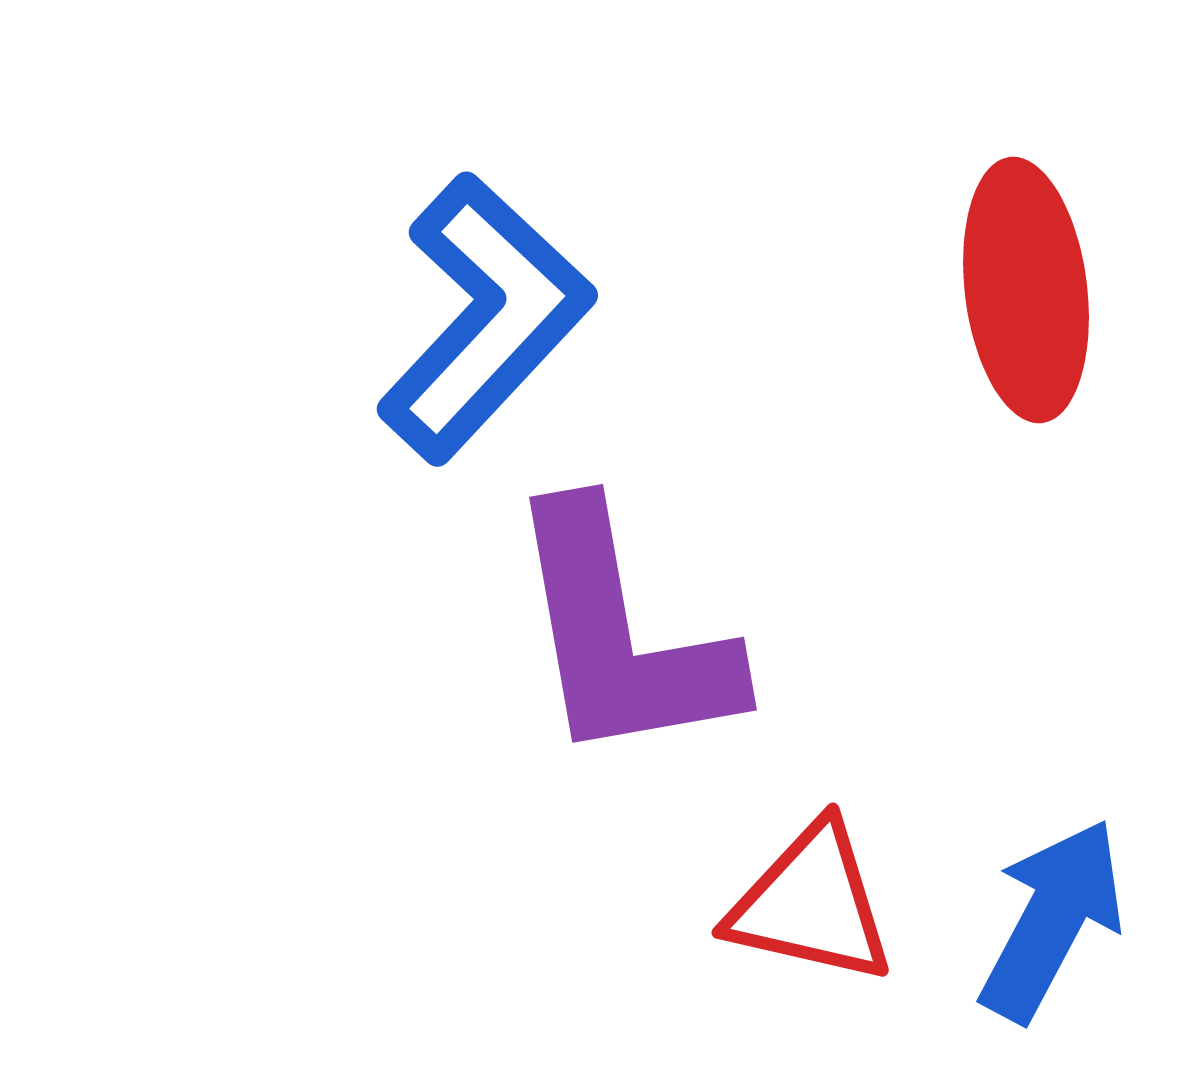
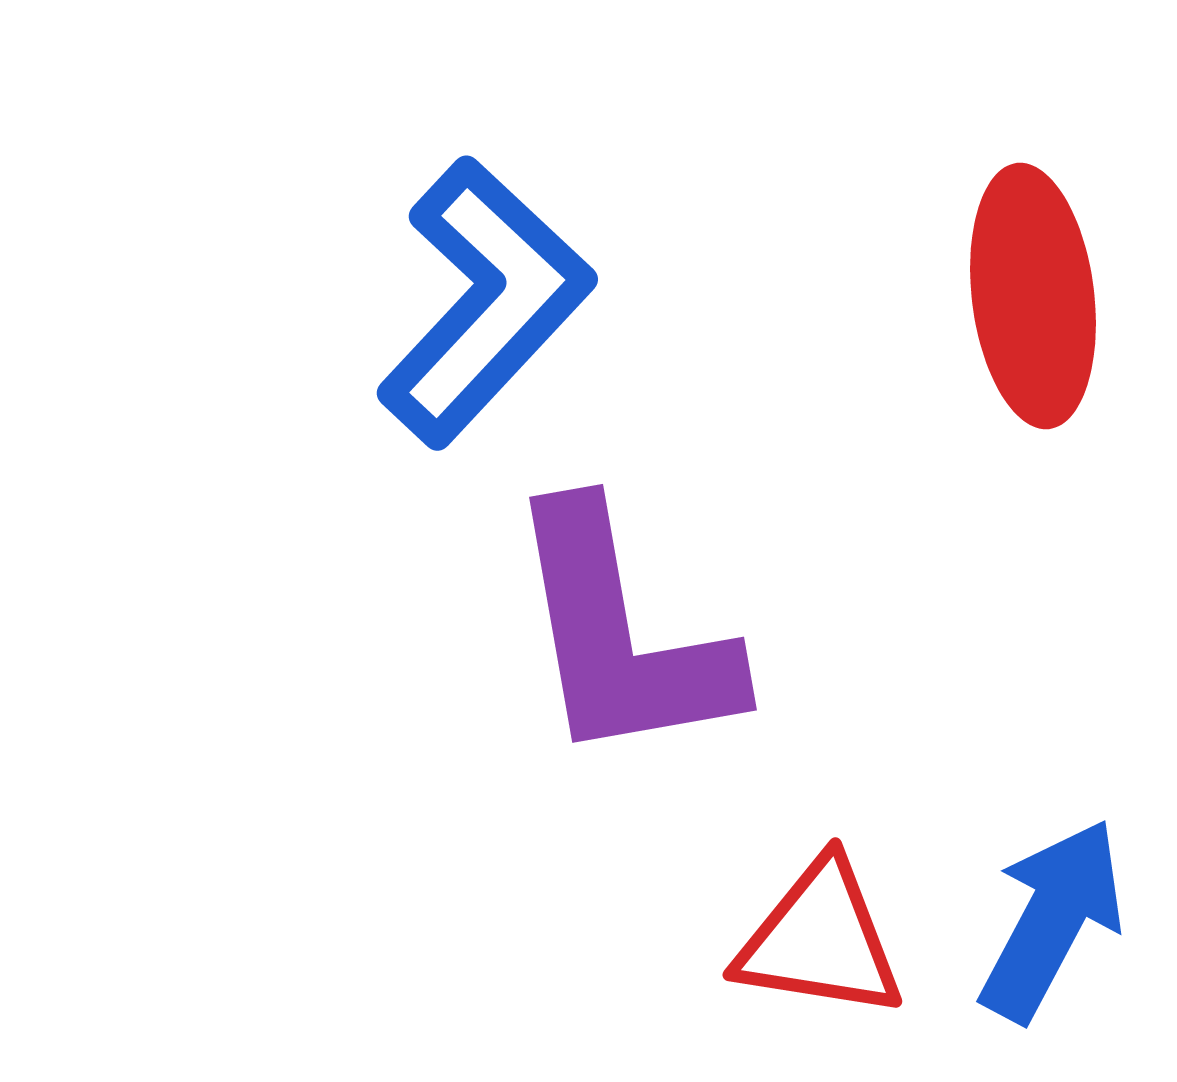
red ellipse: moved 7 px right, 6 px down
blue L-shape: moved 16 px up
red triangle: moved 9 px right, 36 px down; rotated 4 degrees counterclockwise
